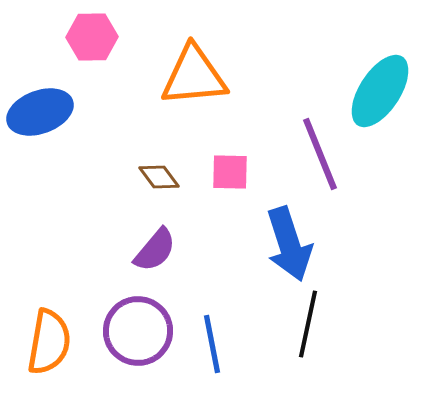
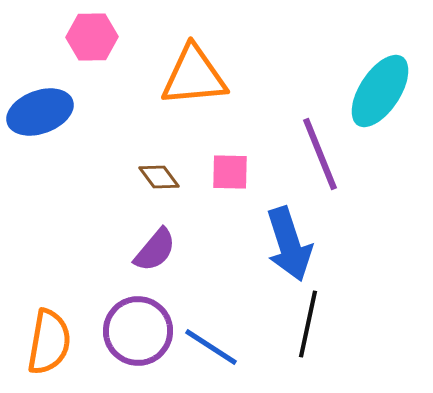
blue line: moved 1 px left, 3 px down; rotated 46 degrees counterclockwise
